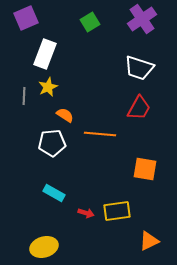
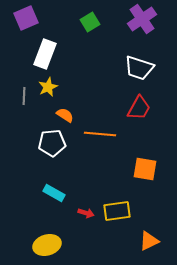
yellow ellipse: moved 3 px right, 2 px up
